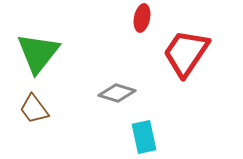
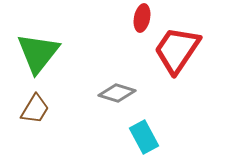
red trapezoid: moved 9 px left, 3 px up
brown trapezoid: moved 1 px right; rotated 112 degrees counterclockwise
cyan rectangle: rotated 16 degrees counterclockwise
